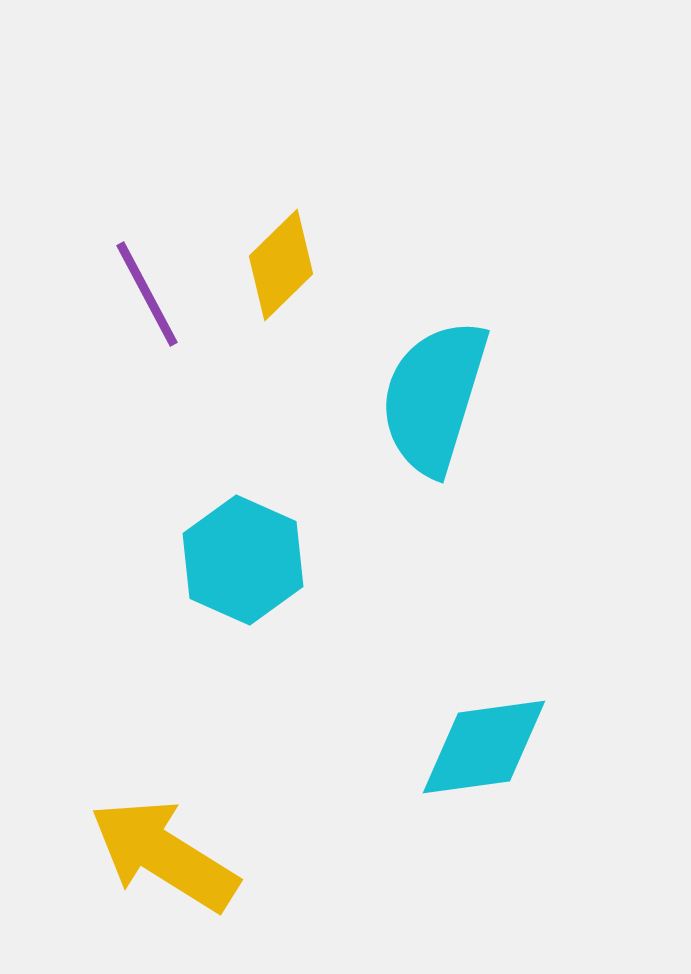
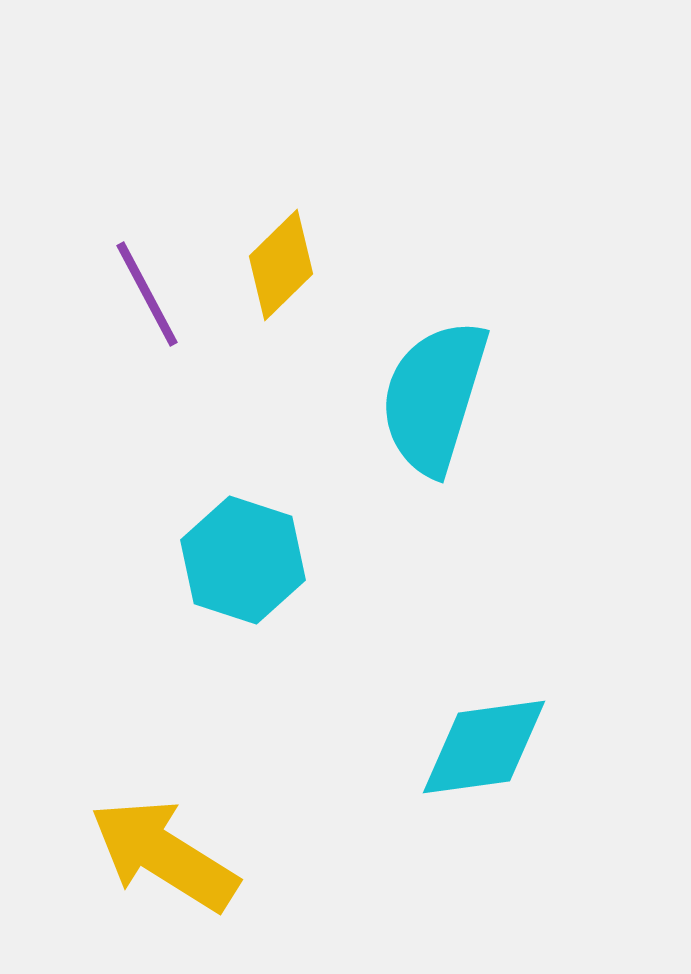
cyan hexagon: rotated 6 degrees counterclockwise
